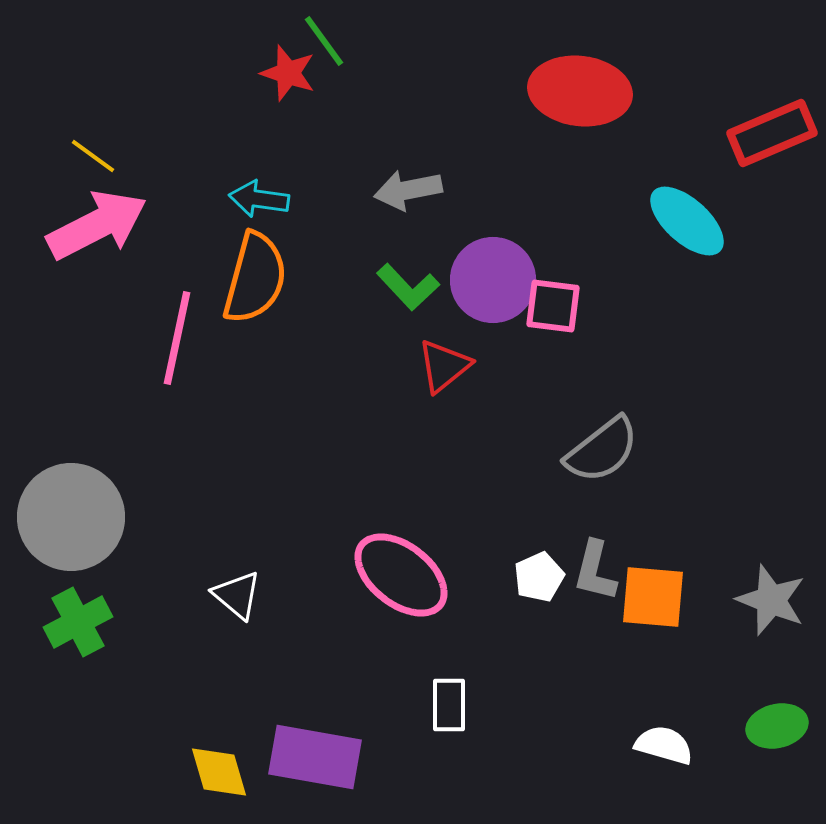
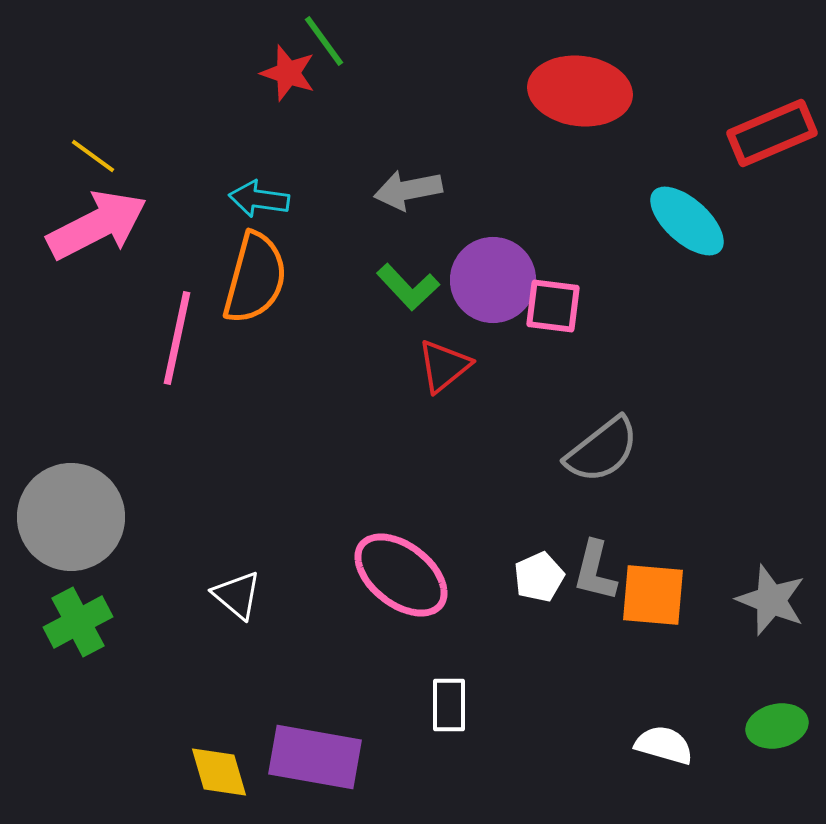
orange square: moved 2 px up
